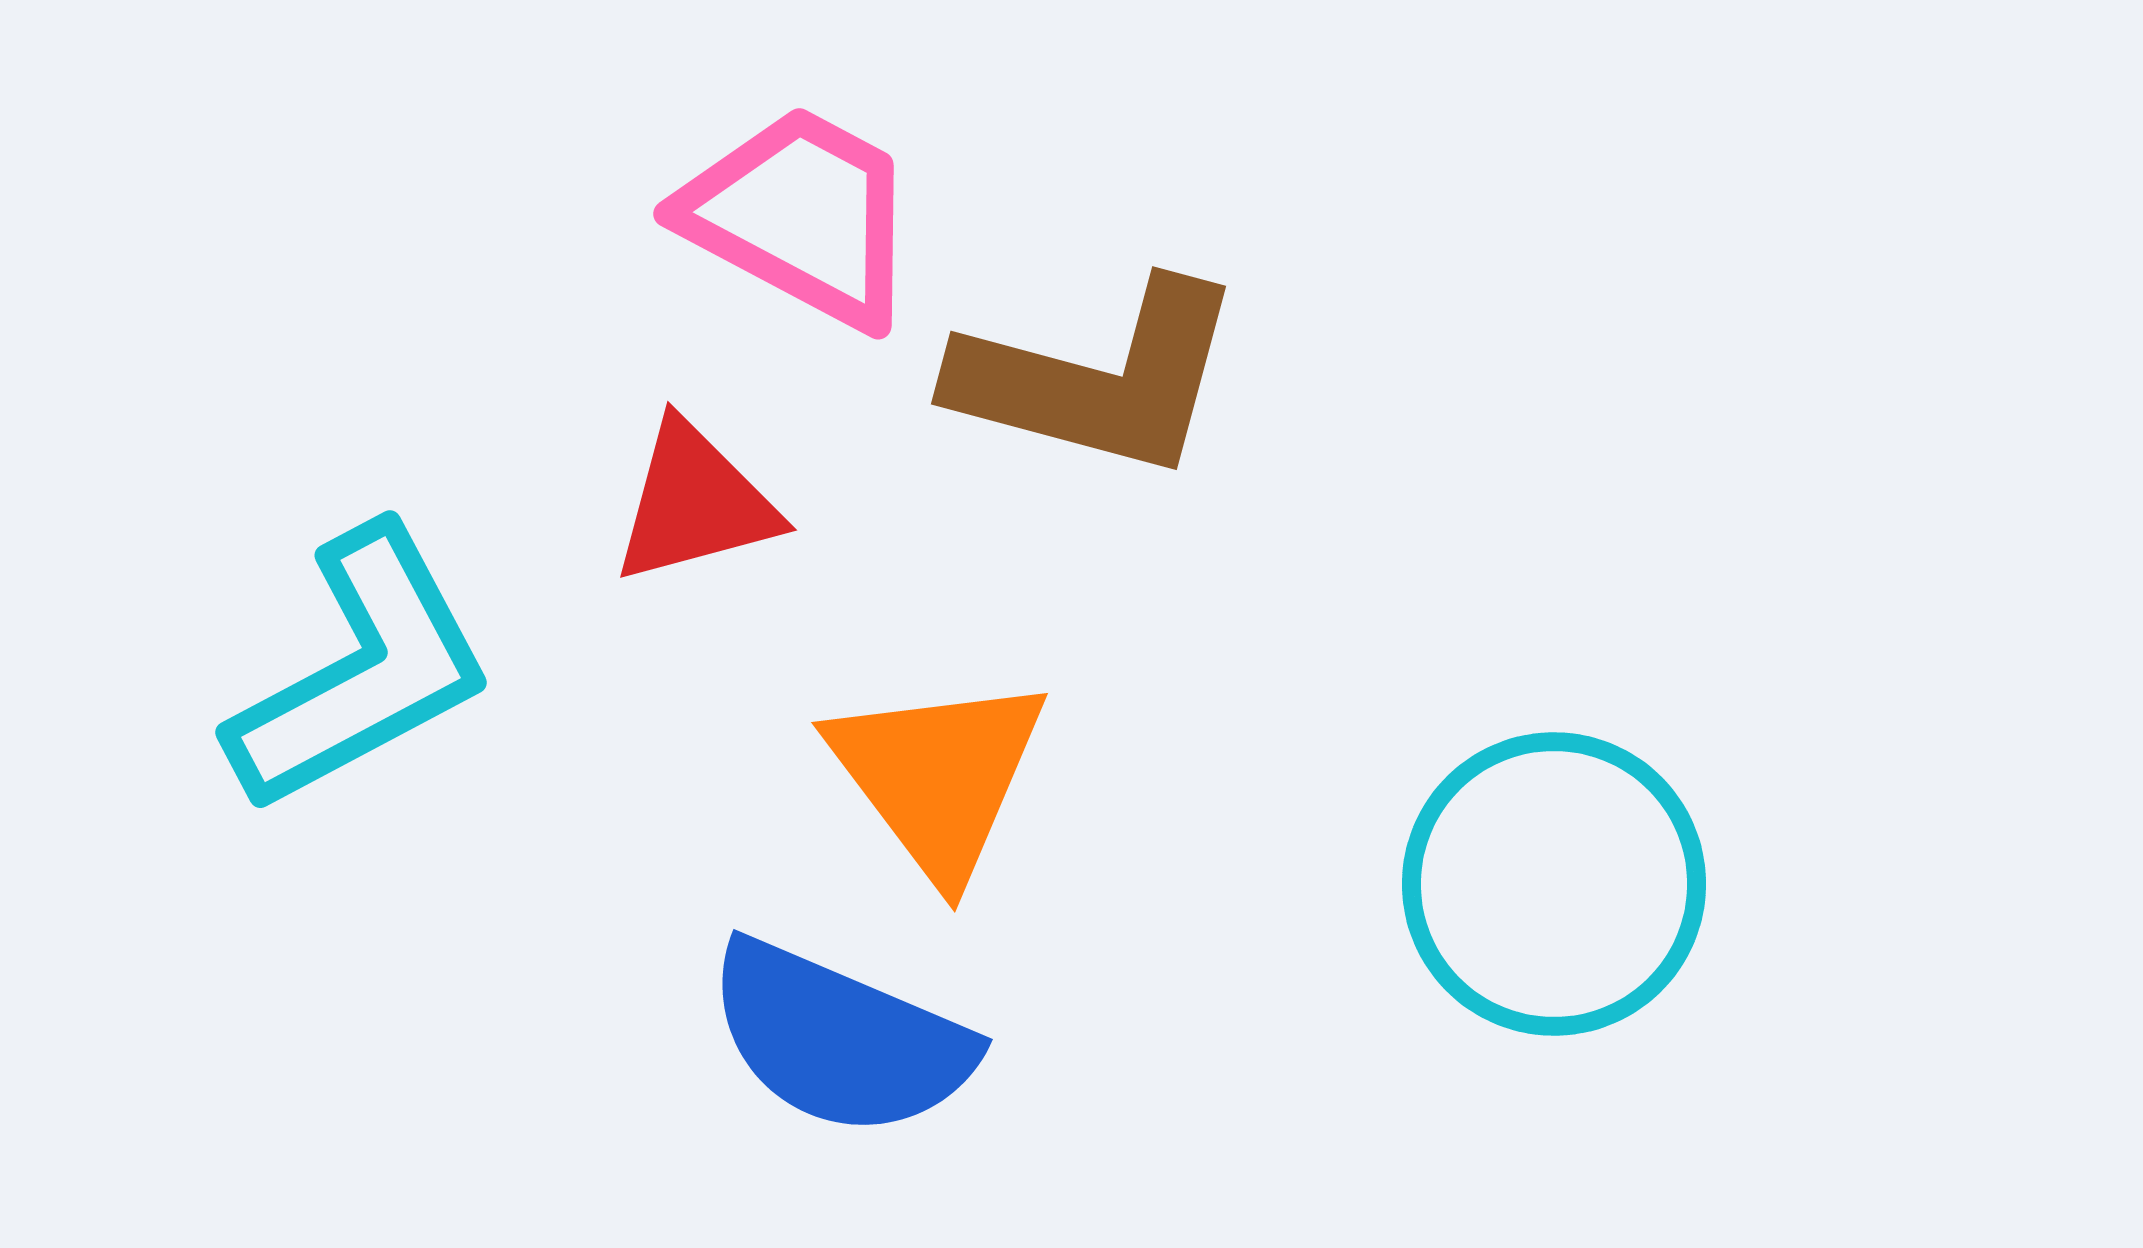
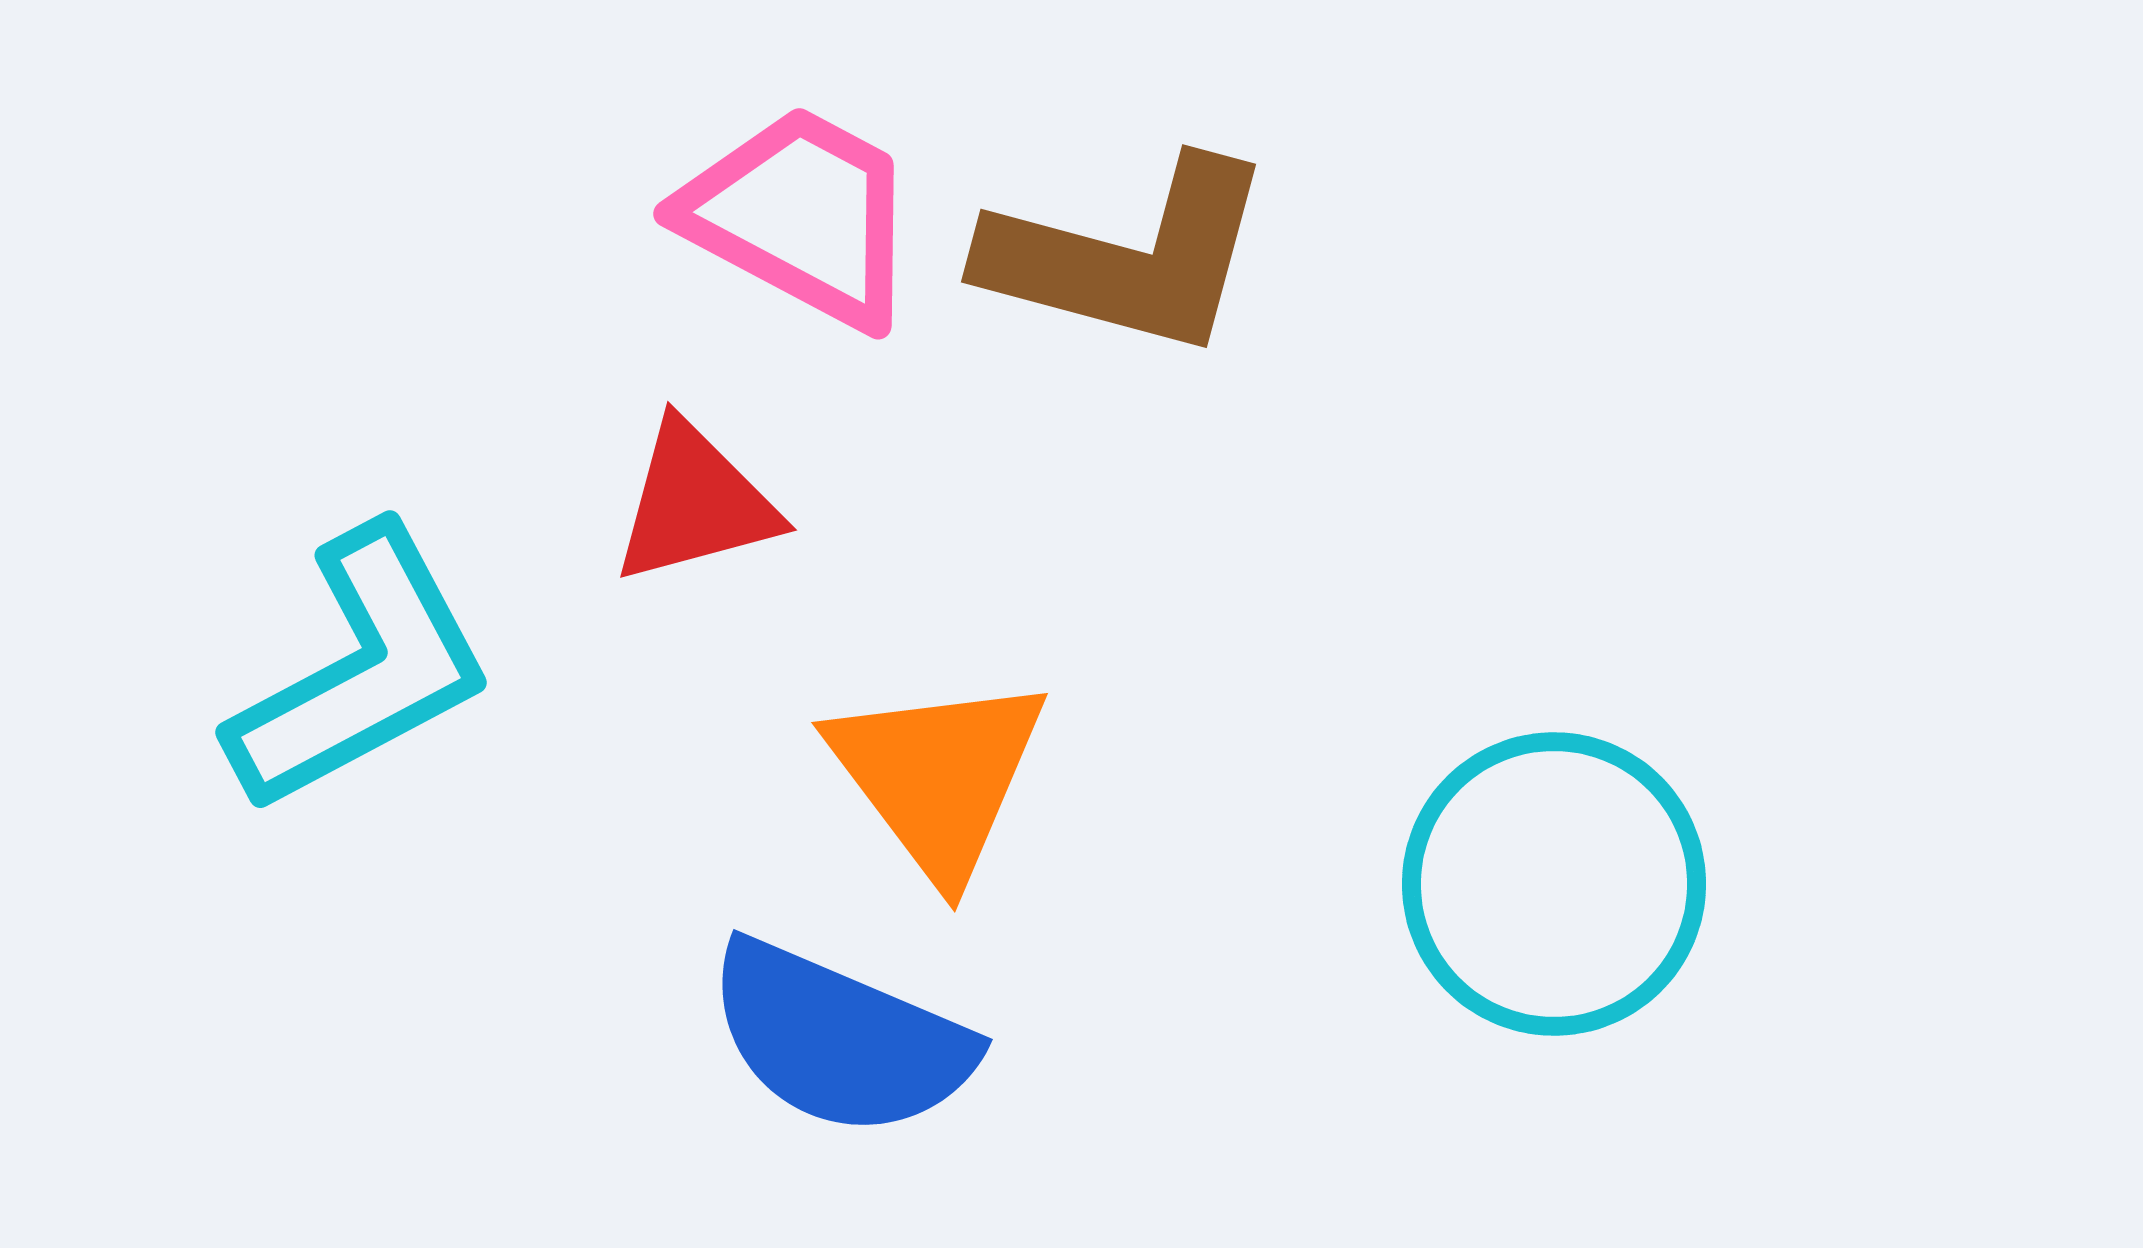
brown L-shape: moved 30 px right, 122 px up
